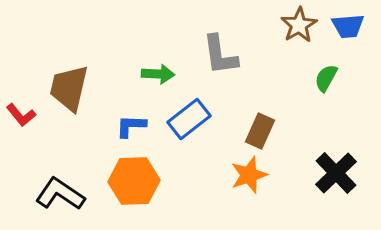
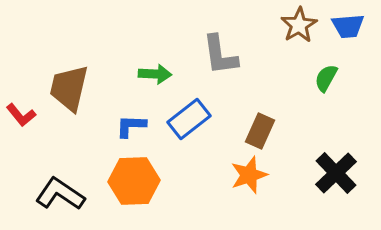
green arrow: moved 3 px left
